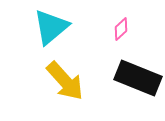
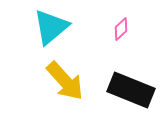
black rectangle: moved 7 px left, 12 px down
